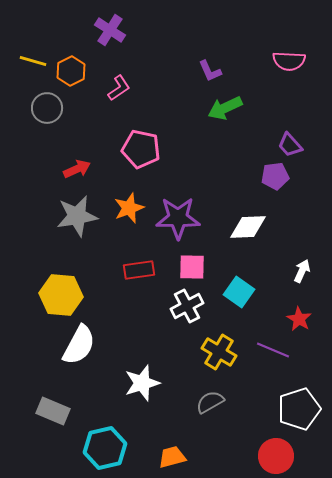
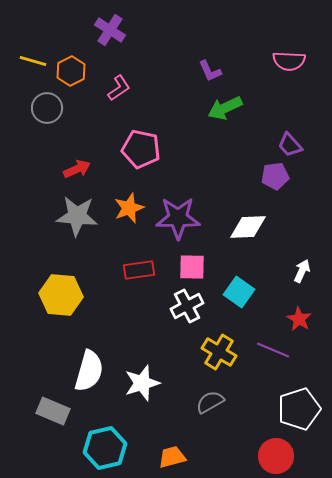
gray star: rotated 15 degrees clockwise
white semicircle: moved 10 px right, 26 px down; rotated 12 degrees counterclockwise
